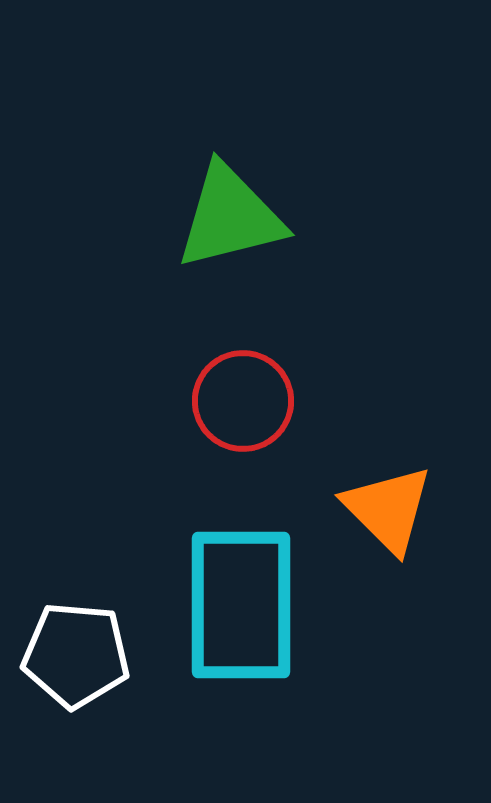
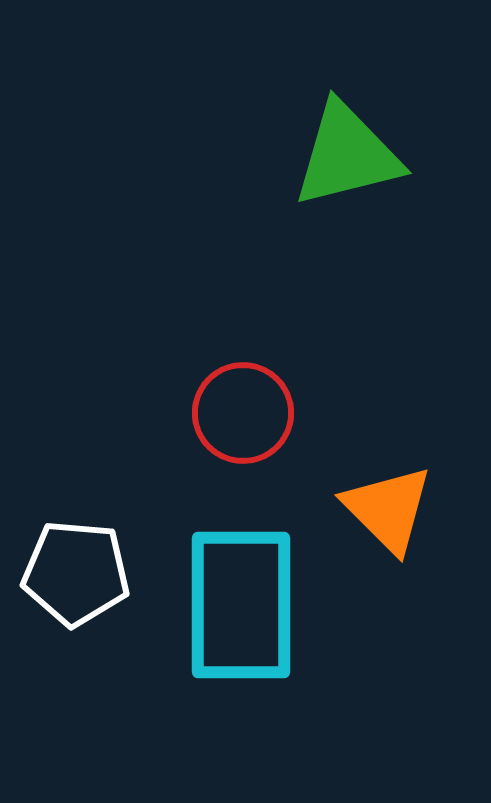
green triangle: moved 117 px right, 62 px up
red circle: moved 12 px down
white pentagon: moved 82 px up
